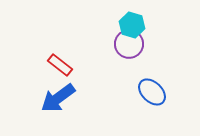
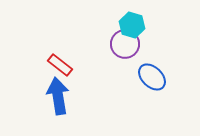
purple circle: moved 4 px left
blue ellipse: moved 15 px up
blue arrow: moved 2 px up; rotated 117 degrees clockwise
